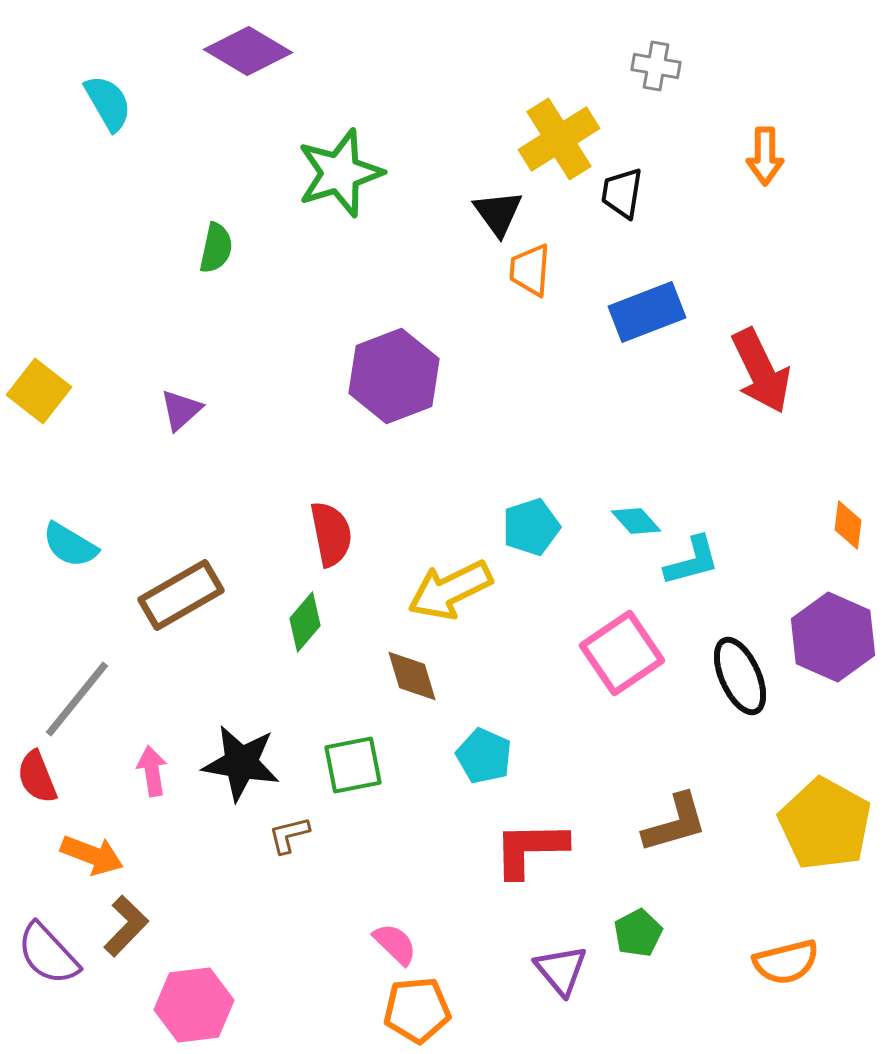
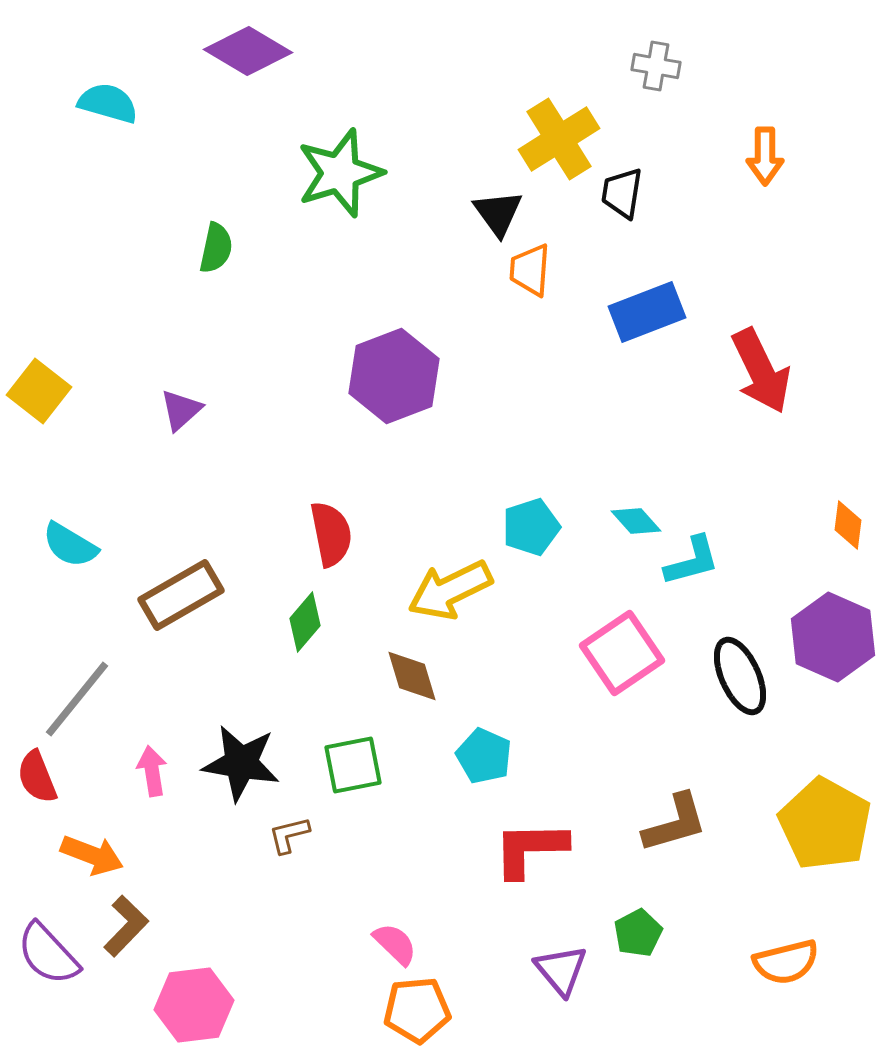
cyan semicircle at (108, 103): rotated 44 degrees counterclockwise
